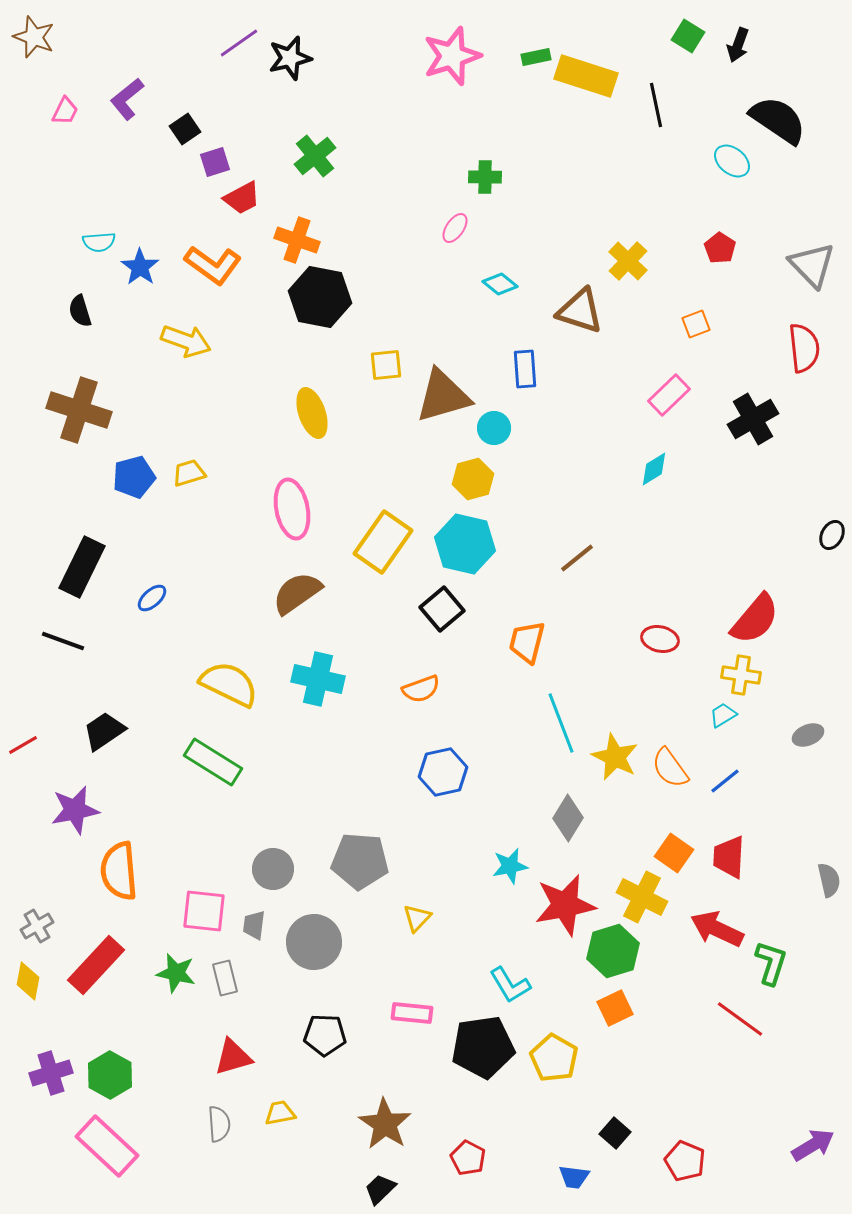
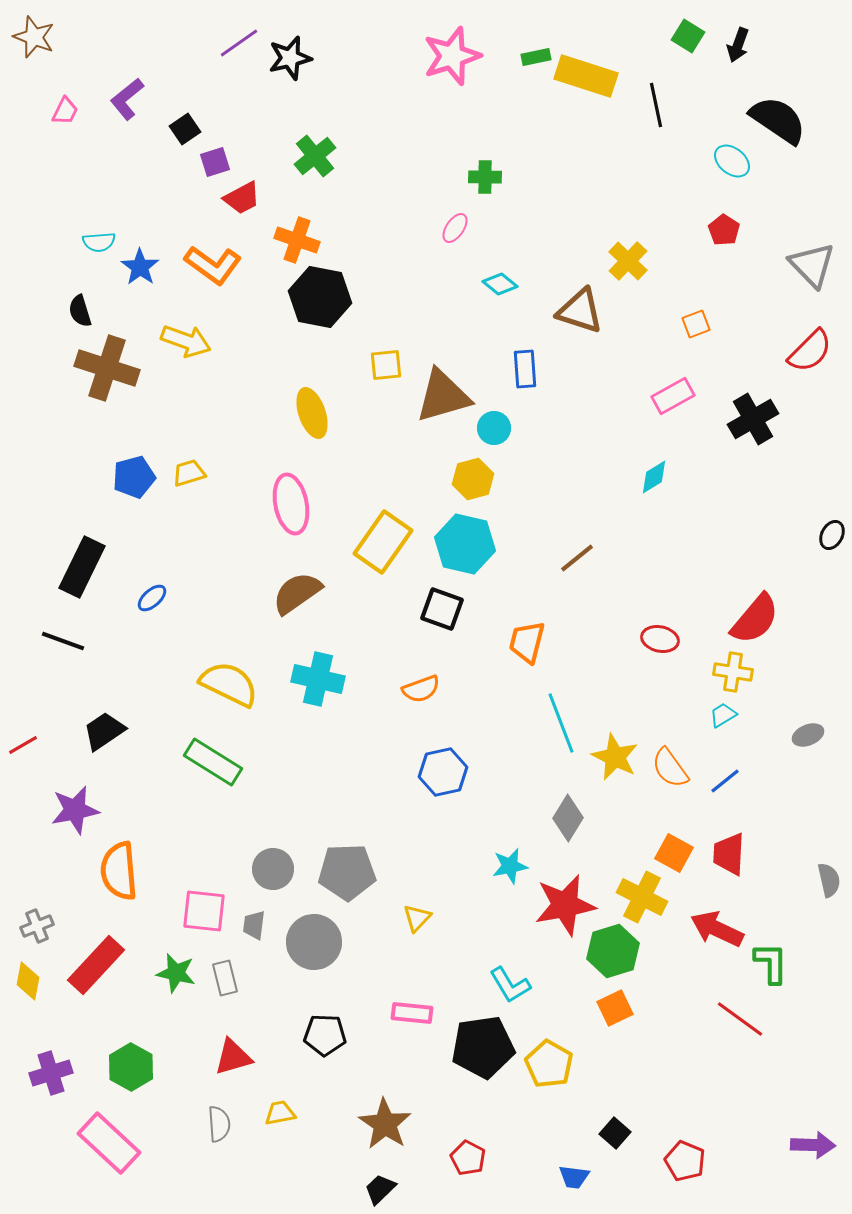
red pentagon at (720, 248): moved 4 px right, 18 px up
red semicircle at (804, 348): moved 6 px right, 3 px down; rotated 51 degrees clockwise
pink rectangle at (669, 395): moved 4 px right, 1 px down; rotated 15 degrees clockwise
brown cross at (79, 410): moved 28 px right, 42 px up
cyan diamond at (654, 469): moved 8 px down
pink ellipse at (292, 509): moved 1 px left, 5 px up
black square at (442, 609): rotated 30 degrees counterclockwise
yellow cross at (741, 675): moved 8 px left, 3 px up
orange square at (674, 853): rotated 6 degrees counterclockwise
red trapezoid at (729, 857): moved 3 px up
gray pentagon at (360, 861): moved 13 px left, 11 px down; rotated 6 degrees counterclockwise
gray cross at (37, 926): rotated 8 degrees clockwise
green L-shape at (771, 963): rotated 18 degrees counterclockwise
yellow pentagon at (554, 1058): moved 5 px left, 6 px down
green hexagon at (110, 1075): moved 21 px right, 8 px up
purple arrow at (813, 1145): rotated 33 degrees clockwise
pink rectangle at (107, 1146): moved 2 px right, 3 px up
